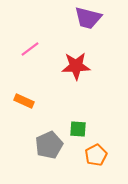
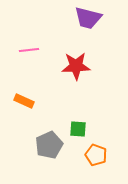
pink line: moved 1 px left, 1 px down; rotated 30 degrees clockwise
orange pentagon: rotated 25 degrees counterclockwise
